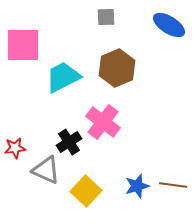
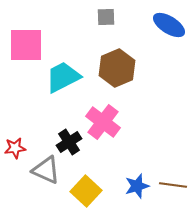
pink square: moved 3 px right
